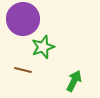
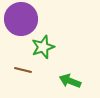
purple circle: moved 2 px left
green arrow: moved 4 px left; rotated 95 degrees counterclockwise
